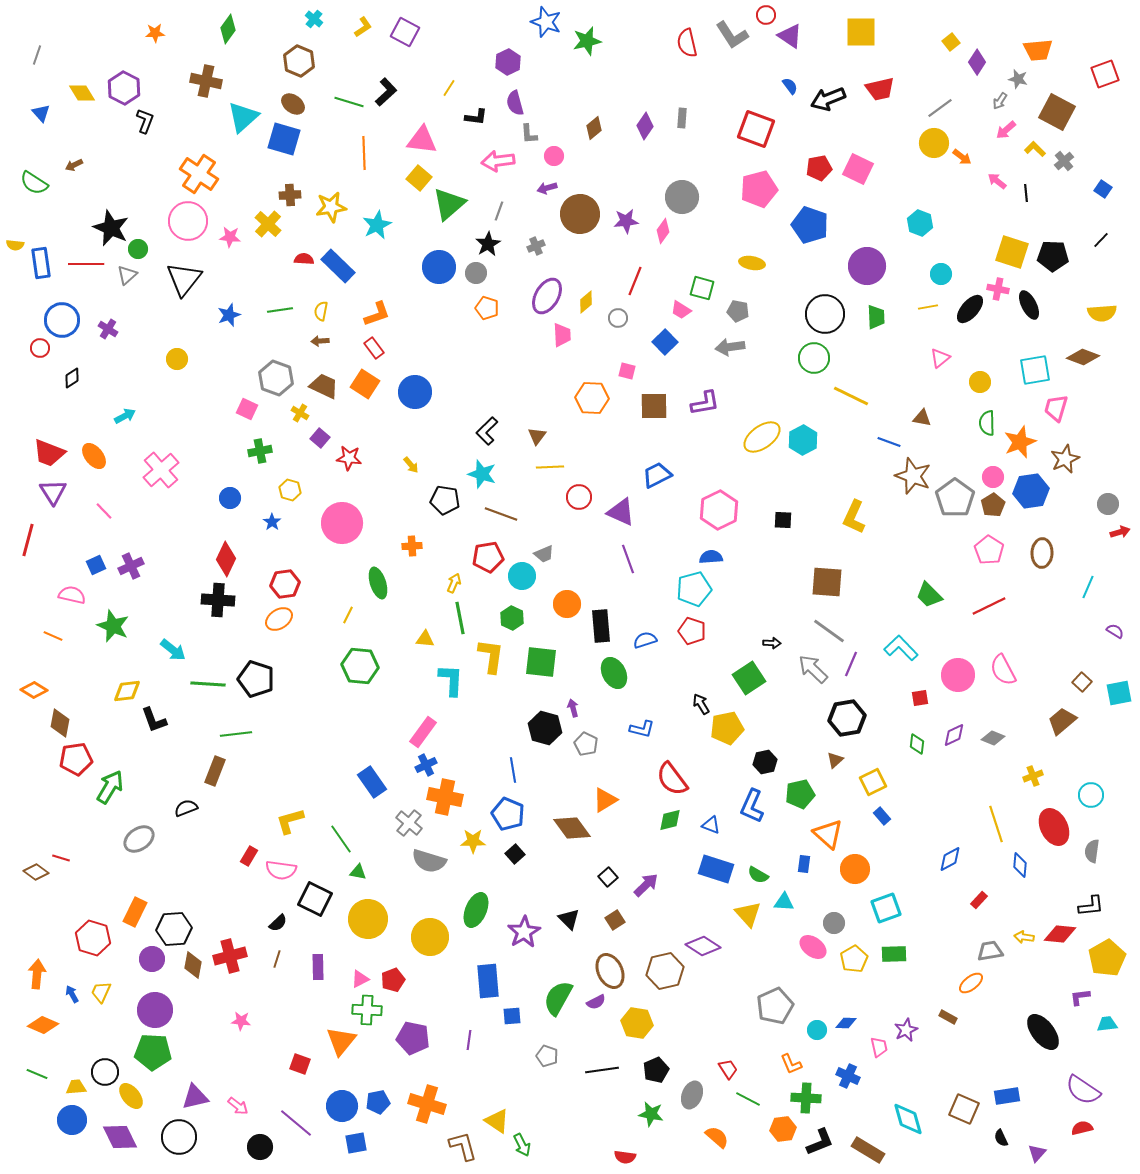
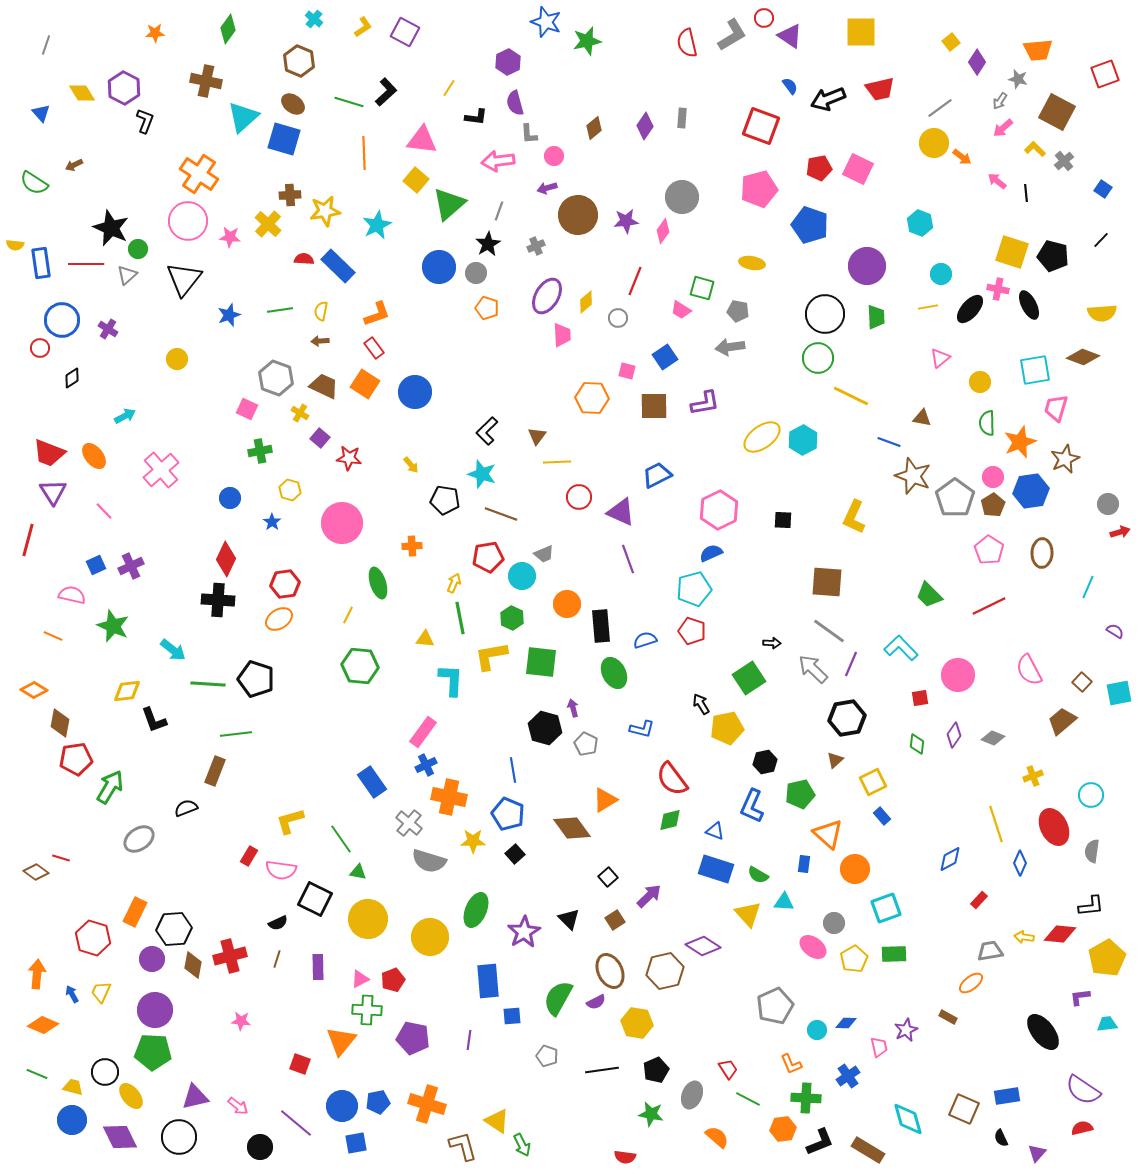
red circle at (766, 15): moved 2 px left, 3 px down
gray L-shape at (732, 35): rotated 88 degrees counterclockwise
gray line at (37, 55): moved 9 px right, 10 px up
red square at (756, 129): moved 5 px right, 3 px up
pink arrow at (1006, 130): moved 3 px left, 2 px up
yellow square at (419, 178): moved 3 px left, 2 px down
yellow star at (331, 207): moved 6 px left, 4 px down
brown circle at (580, 214): moved 2 px left, 1 px down
black pentagon at (1053, 256): rotated 12 degrees clockwise
blue square at (665, 342): moved 15 px down; rotated 10 degrees clockwise
green circle at (814, 358): moved 4 px right
yellow line at (550, 467): moved 7 px right, 5 px up
blue semicircle at (711, 557): moved 4 px up; rotated 20 degrees counterclockwise
yellow L-shape at (491, 656): rotated 108 degrees counterclockwise
pink semicircle at (1003, 670): moved 26 px right
purple diamond at (954, 735): rotated 30 degrees counterclockwise
orange cross at (445, 797): moved 4 px right
blue triangle at (711, 825): moved 4 px right, 6 px down
blue diamond at (1020, 865): moved 2 px up; rotated 20 degrees clockwise
purple arrow at (646, 885): moved 3 px right, 11 px down
black semicircle at (278, 923): rotated 18 degrees clockwise
blue cross at (848, 1076): rotated 30 degrees clockwise
yellow trapezoid at (76, 1087): moved 3 px left; rotated 20 degrees clockwise
